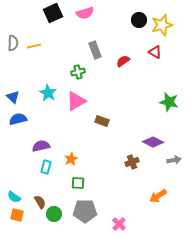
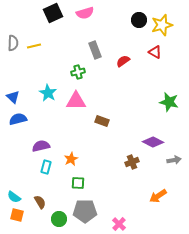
pink triangle: rotated 30 degrees clockwise
green circle: moved 5 px right, 5 px down
